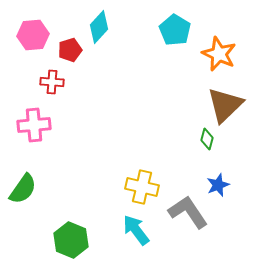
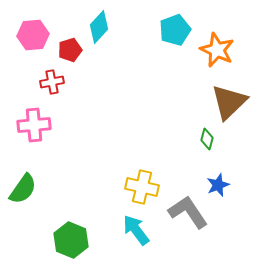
cyan pentagon: rotated 20 degrees clockwise
orange star: moved 2 px left, 4 px up
red cross: rotated 15 degrees counterclockwise
brown triangle: moved 4 px right, 3 px up
